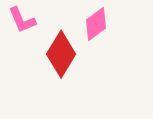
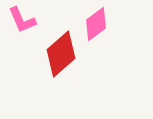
red diamond: rotated 18 degrees clockwise
